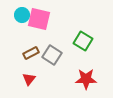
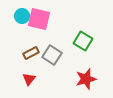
cyan circle: moved 1 px down
red star: rotated 15 degrees counterclockwise
